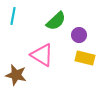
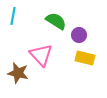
green semicircle: rotated 105 degrees counterclockwise
pink triangle: moved 1 px left; rotated 15 degrees clockwise
brown star: moved 2 px right, 2 px up
